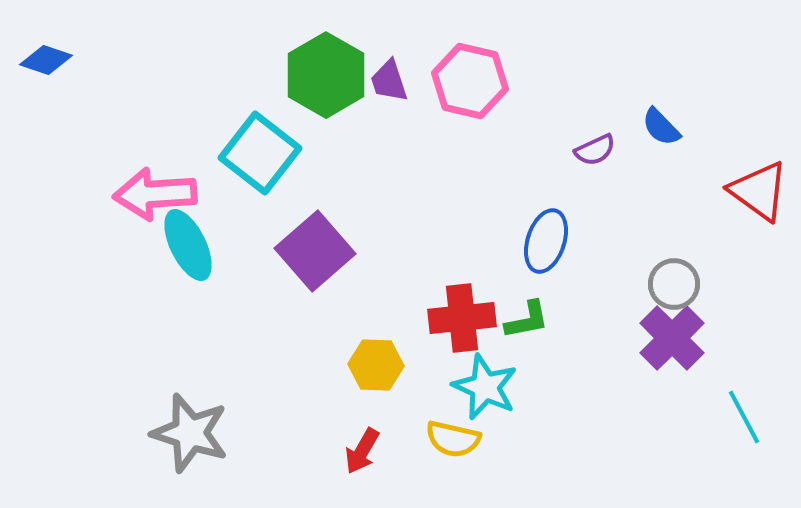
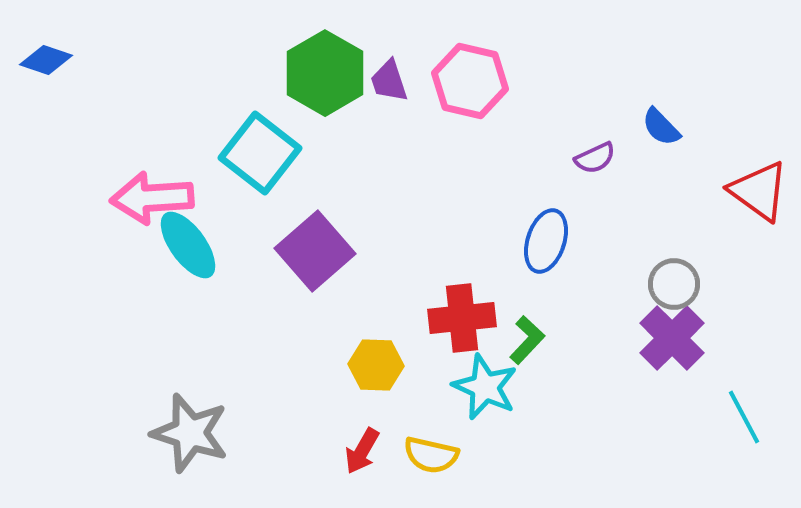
green hexagon: moved 1 px left, 2 px up
purple semicircle: moved 8 px down
pink arrow: moved 3 px left, 4 px down
cyan ellipse: rotated 10 degrees counterclockwise
green L-shape: moved 20 px down; rotated 36 degrees counterclockwise
yellow semicircle: moved 22 px left, 16 px down
